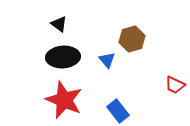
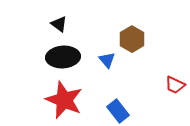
brown hexagon: rotated 15 degrees counterclockwise
